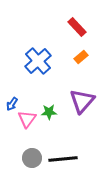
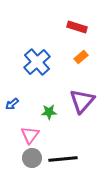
red rectangle: rotated 30 degrees counterclockwise
blue cross: moved 1 px left, 1 px down
blue arrow: rotated 16 degrees clockwise
pink triangle: moved 3 px right, 16 px down
